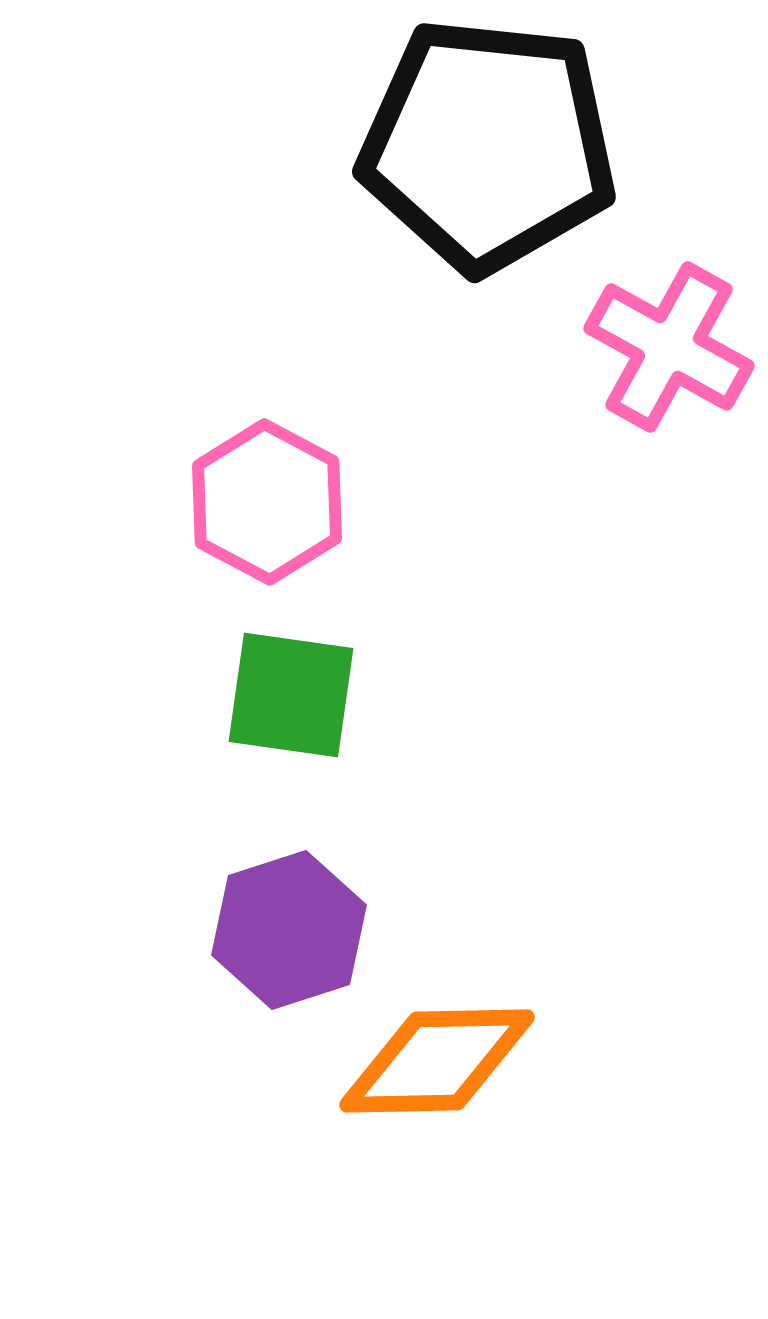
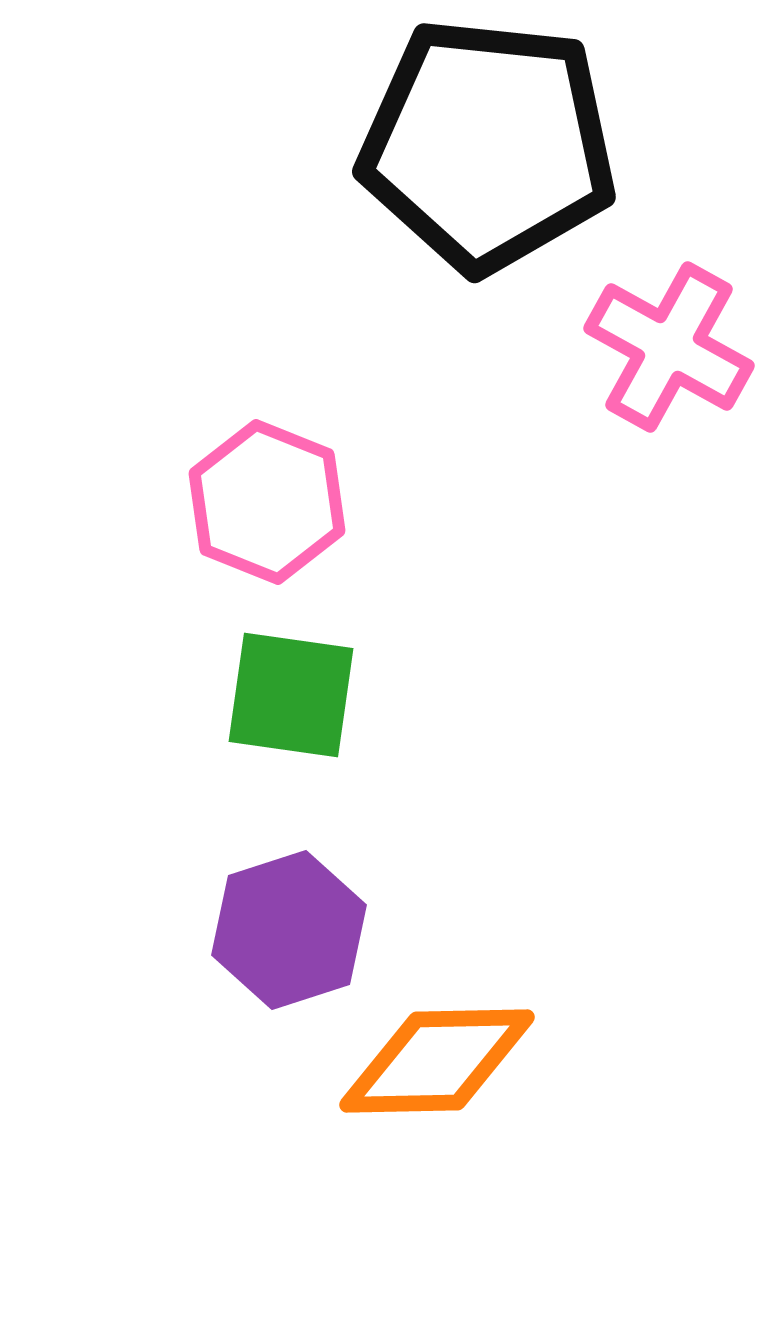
pink hexagon: rotated 6 degrees counterclockwise
